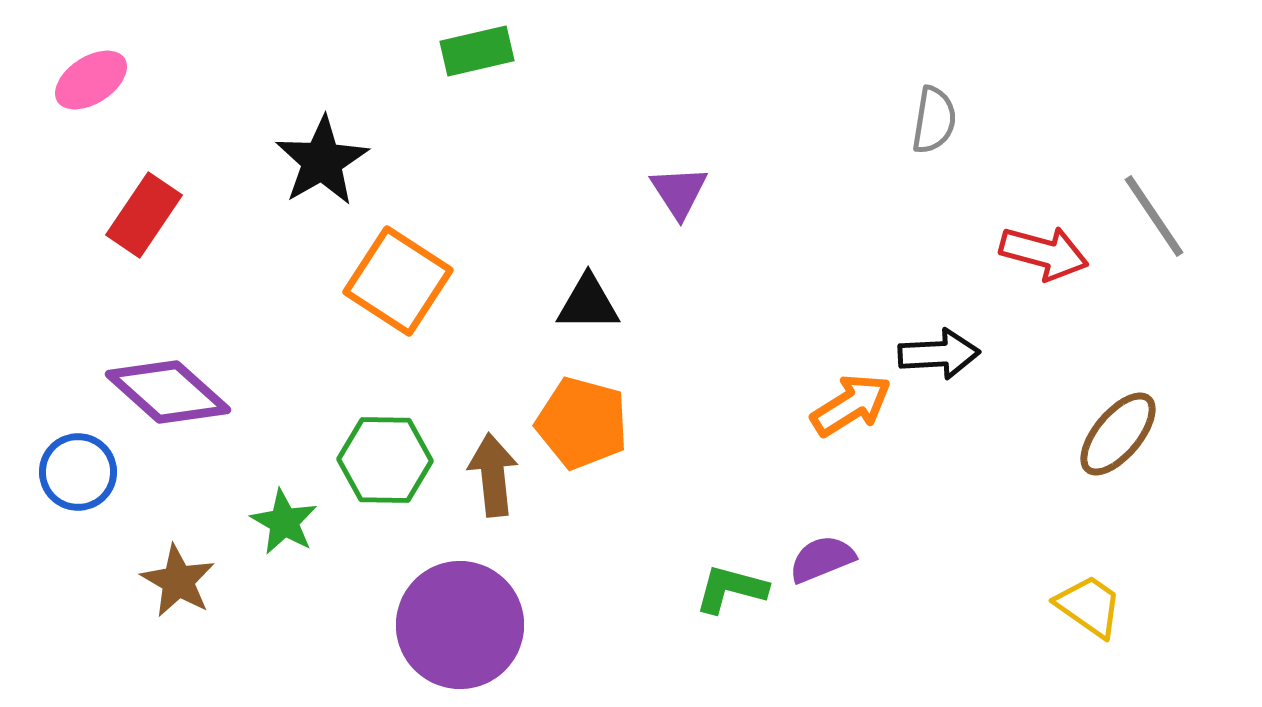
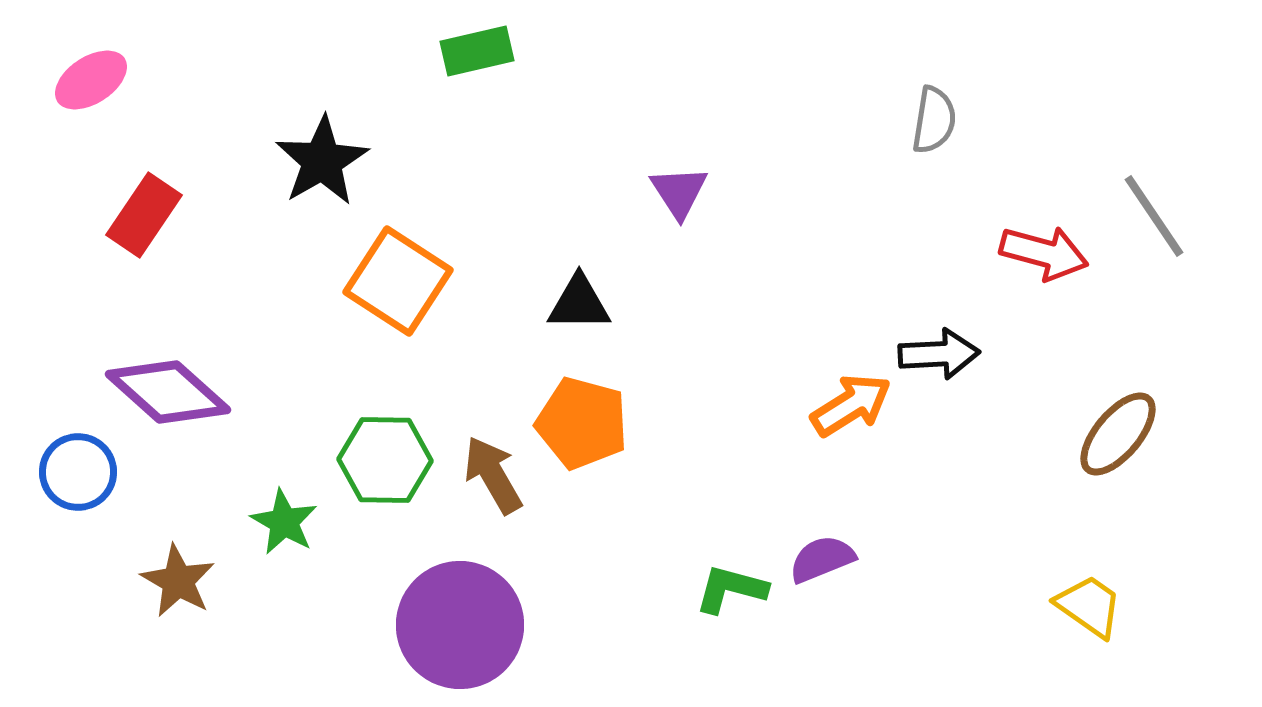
black triangle: moved 9 px left
brown arrow: rotated 24 degrees counterclockwise
